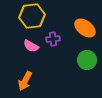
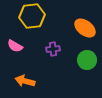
purple cross: moved 10 px down
pink semicircle: moved 16 px left
orange arrow: rotated 78 degrees clockwise
